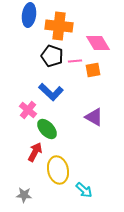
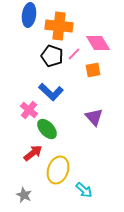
pink line: moved 1 px left, 7 px up; rotated 40 degrees counterclockwise
pink cross: moved 1 px right
purple triangle: rotated 18 degrees clockwise
red arrow: moved 2 px left, 1 px down; rotated 24 degrees clockwise
yellow ellipse: rotated 32 degrees clockwise
gray star: rotated 21 degrees clockwise
